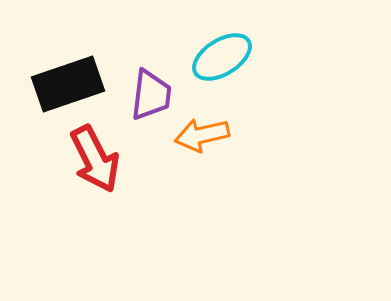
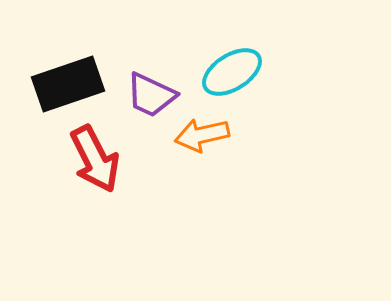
cyan ellipse: moved 10 px right, 15 px down
purple trapezoid: rotated 108 degrees clockwise
